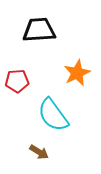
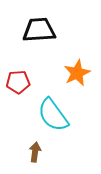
red pentagon: moved 1 px right, 1 px down
brown arrow: moved 4 px left; rotated 114 degrees counterclockwise
